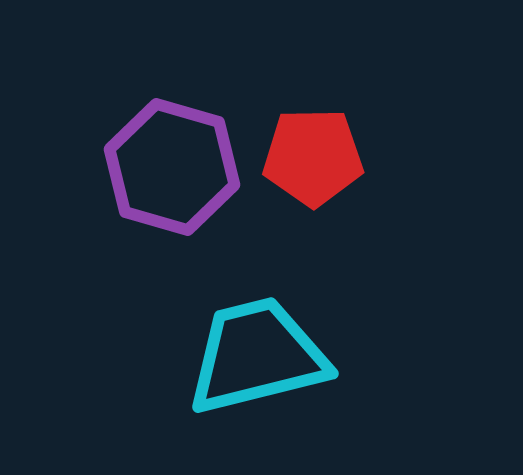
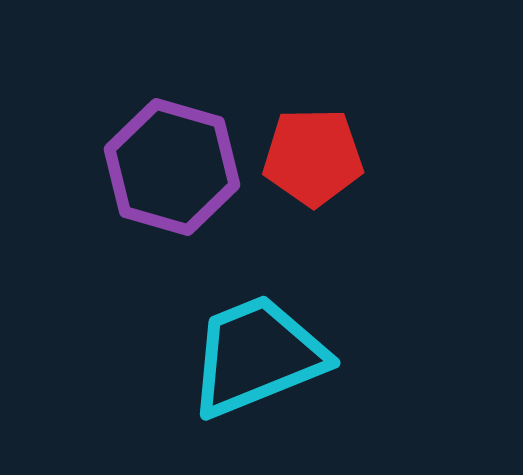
cyan trapezoid: rotated 8 degrees counterclockwise
